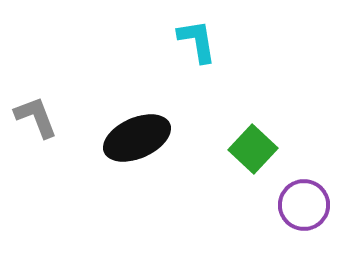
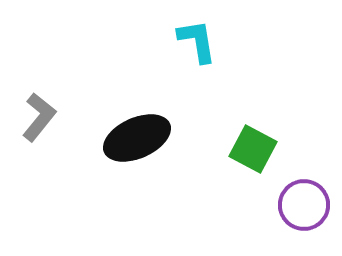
gray L-shape: moved 3 px right; rotated 60 degrees clockwise
green square: rotated 15 degrees counterclockwise
